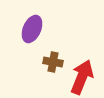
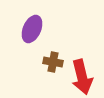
red arrow: rotated 144 degrees clockwise
